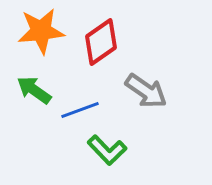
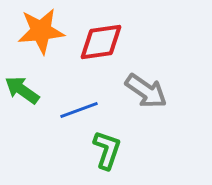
red diamond: rotated 27 degrees clockwise
green arrow: moved 12 px left
blue line: moved 1 px left
green L-shape: rotated 117 degrees counterclockwise
